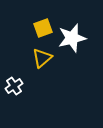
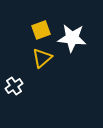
yellow square: moved 2 px left, 2 px down
white star: rotated 20 degrees clockwise
